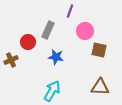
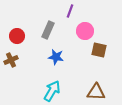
red circle: moved 11 px left, 6 px up
brown triangle: moved 4 px left, 5 px down
